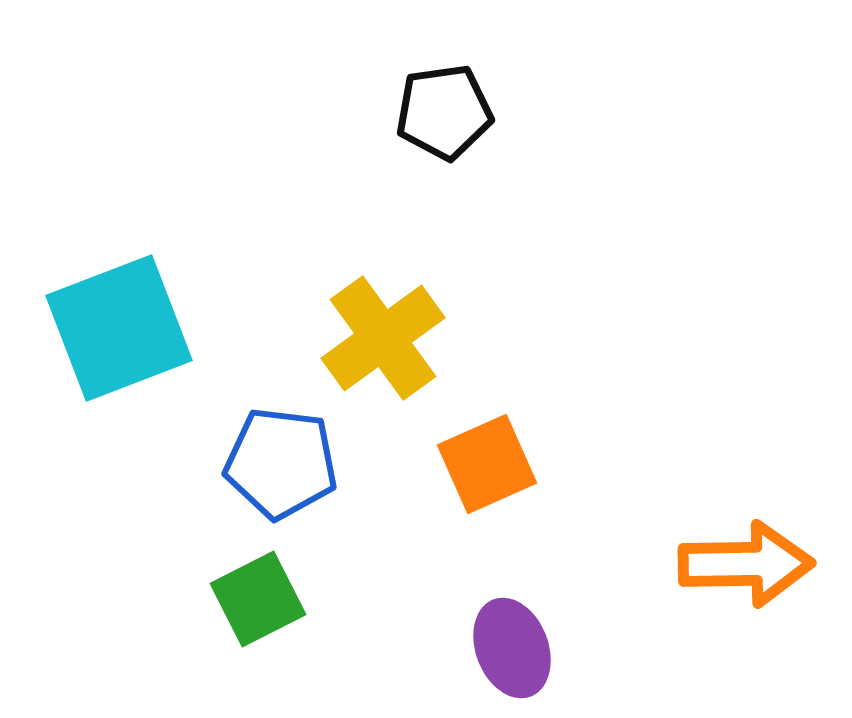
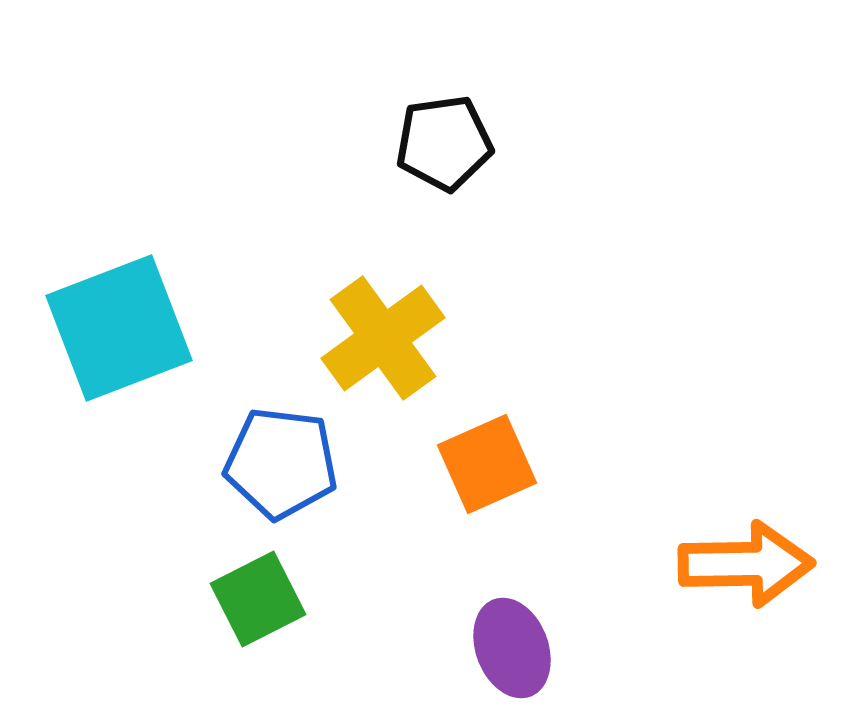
black pentagon: moved 31 px down
